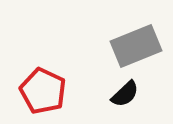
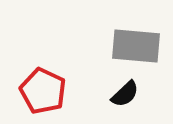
gray rectangle: rotated 27 degrees clockwise
